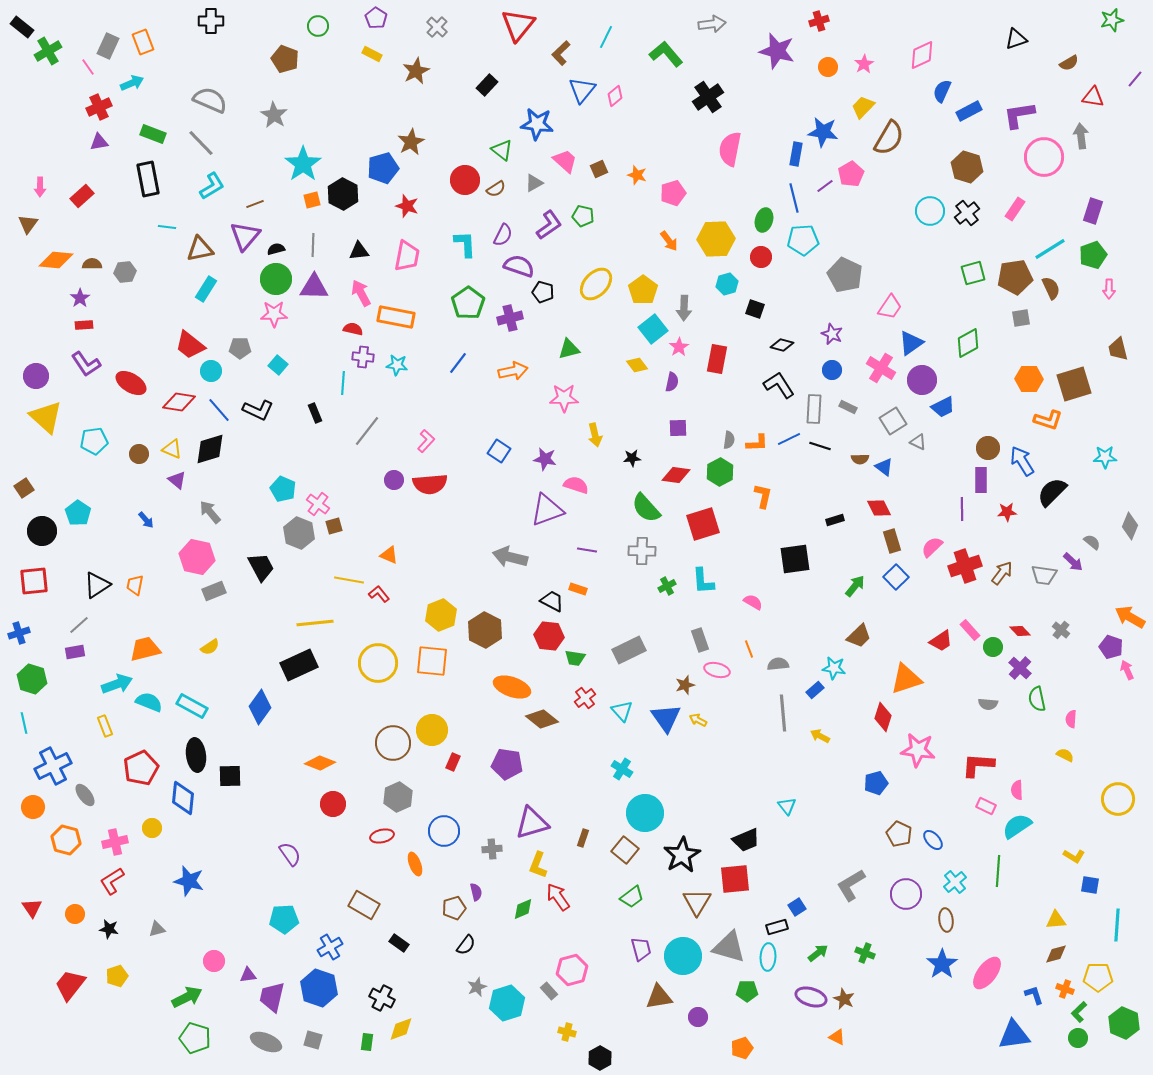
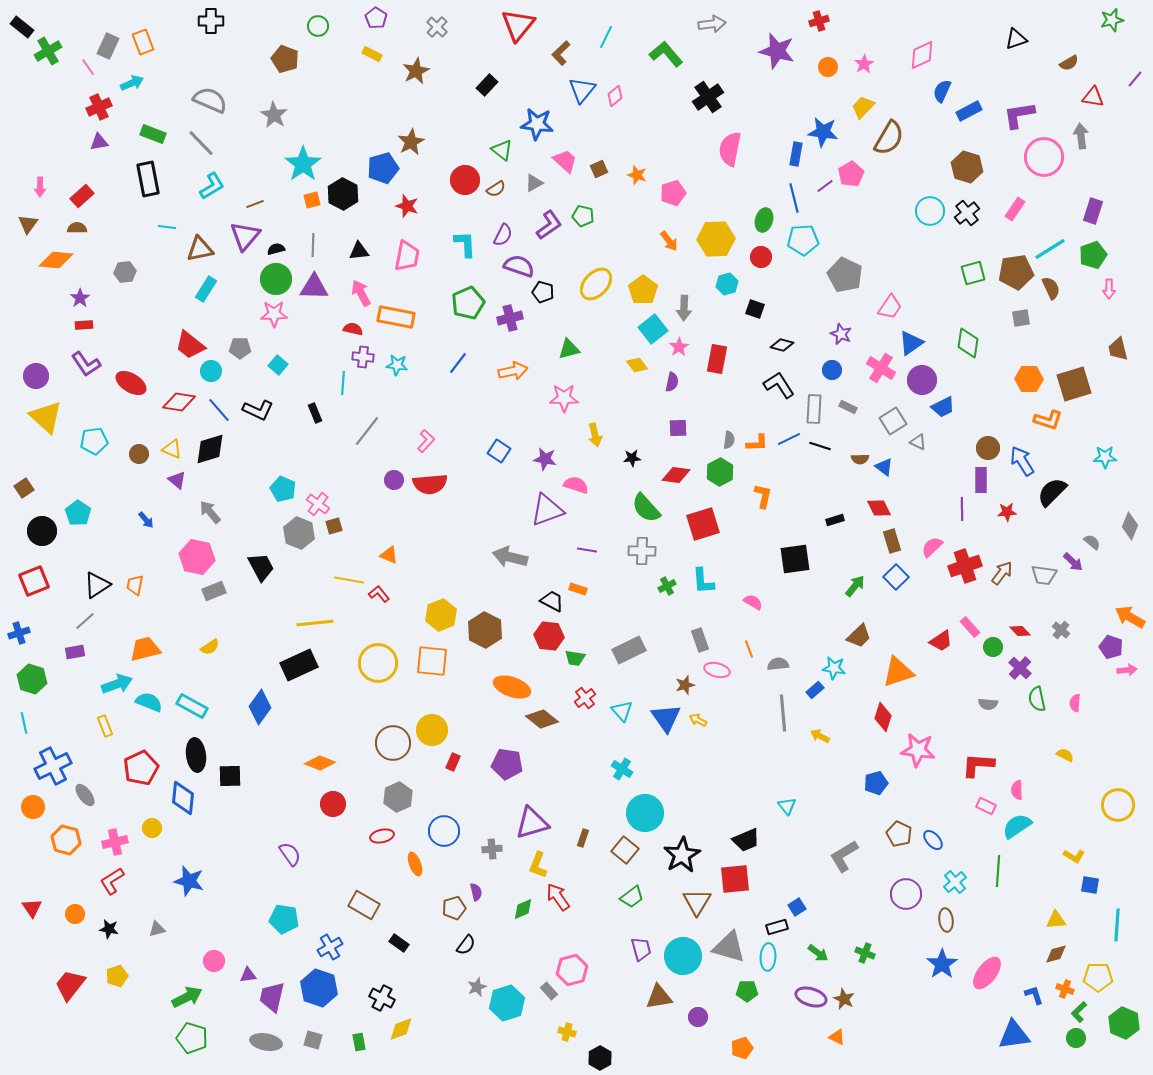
brown semicircle at (92, 264): moved 15 px left, 36 px up
brown pentagon at (1015, 277): moved 1 px right, 5 px up
green pentagon at (468, 303): rotated 12 degrees clockwise
purple star at (832, 334): moved 9 px right
green diamond at (968, 343): rotated 52 degrees counterclockwise
red square at (34, 581): rotated 16 degrees counterclockwise
gray line at (79, 625): moved 6 px right, 4 px up
pink rectangle at (970, 630): moved 3 px up
pink arrow at (1127, 670): rotated 108 degrees clockwise
orange triangle at (906, 679): moved 8 px left, 7 px up
pink semicircle at (1071, 719): moved 4 px right, 16 px up
yellow circle at (1118, 799): moved 6 px down
gray L-shape at (851, 885): moved 7 px left, 29 px up
cyan pentagon at (284, 919): rotated 12 degrees clockwise
green arrow at (818, 953): rotated 75 degrees clockwise
green pentagon at (195, 1038): moved 3 px left
green circle at (1078, 1038): moved 2 px left
gray ellipse at (266, 1042): rotated 12 degrees counterclockwise
green rectangle at (367, 1042): moved 8 px left; rotated 18 degrees counterclockwise
